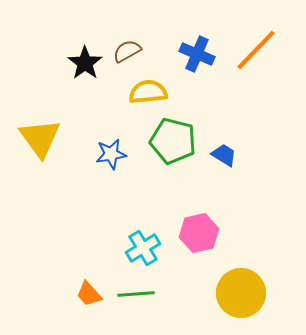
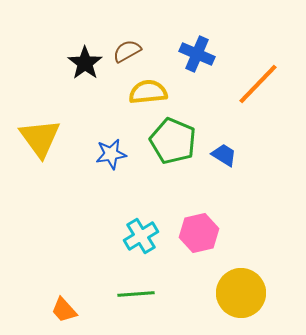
orange line: moved 2 px right, 34 px down
green pentagon: rotated 9 degrees clockwise
cyan cross: moved 2 px left, 12 px up
orange trapezoid: moved 25 px left, 16 px down
